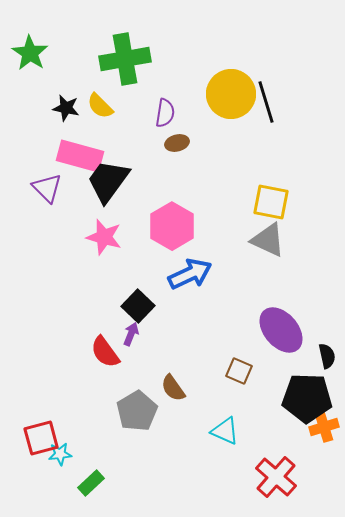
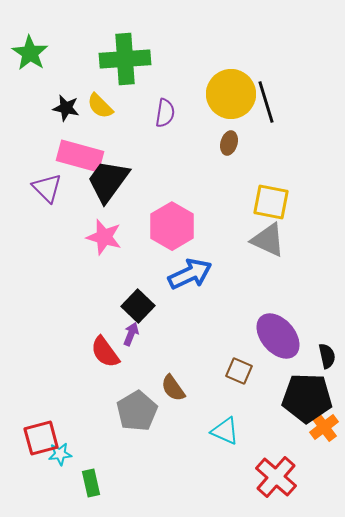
green cross: rotated 6 degrees clockwise
brown ellipse: moved 52 px right; rotated 60 degrees counterclockwise
purple ellipse: moved 3 px left, 6 px down
orange cross: rotated 20 degrees counterclockwise
green rectangle: rotated 60 degrees counterclockwise
